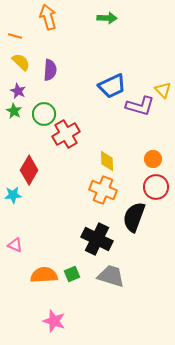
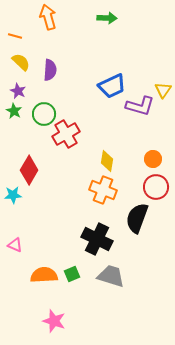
yellow triangle: rotated 18 degrees clockwise
yellow diamond: rotated 10 degrees clockwise
black semicircle: moved 3 px right, 1 px down
